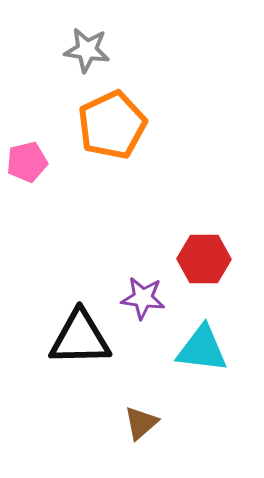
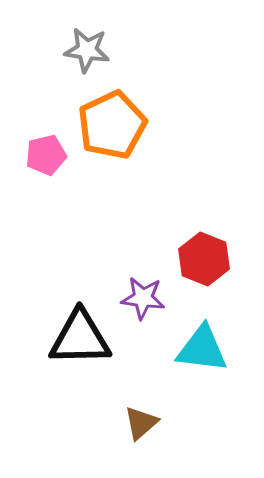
pink pentagon: moved 19 px right, 7 px up
red hexagon: rotated 21 degrees clockwise
